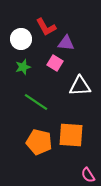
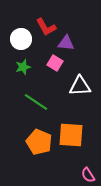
orange pentagon: rotated 10 degrees clockwise
